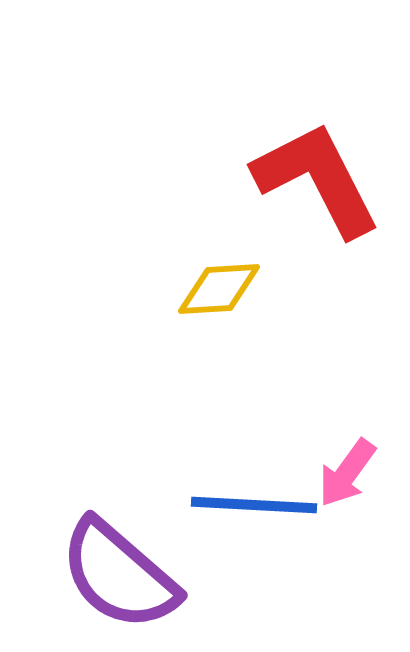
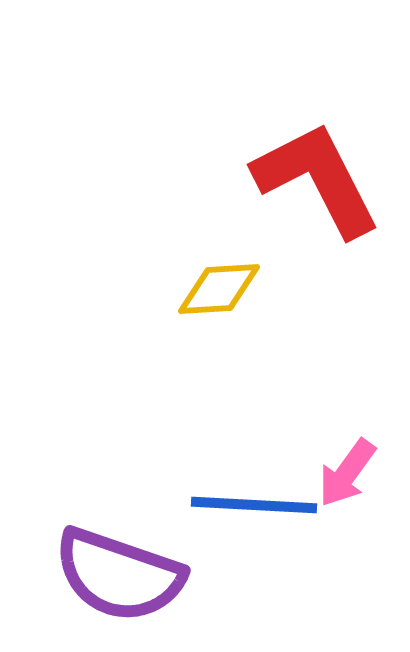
purple semicircle: rotated 22 degrees counterclockwise
